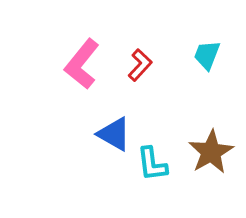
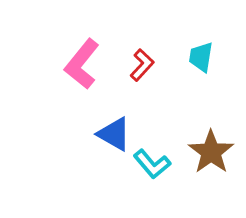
cyan trapezoid: moved 6 px left, 2 px down; rotated 12 degrees counterclockwise
red L-shape: moved 2 px right
brown star: rotated 6 degrees counterclockwise
cyan L-shape: rotated 33 degrees counterclockwise
